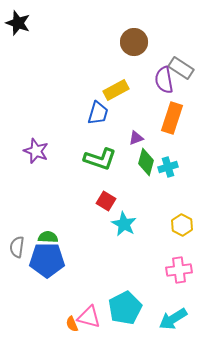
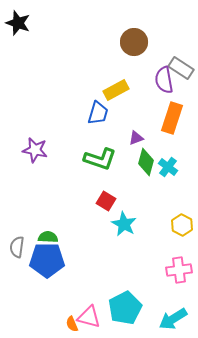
purple star: moved 1 px left, 1 px up; rotated 10 degrees counterclockwise
cyan cross: rotated 36 degrees counterclockwise
